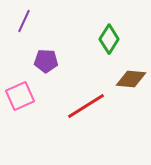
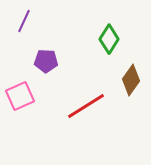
brown diamond: moved 1 px down; rotated 60 degrees counterclockwise
